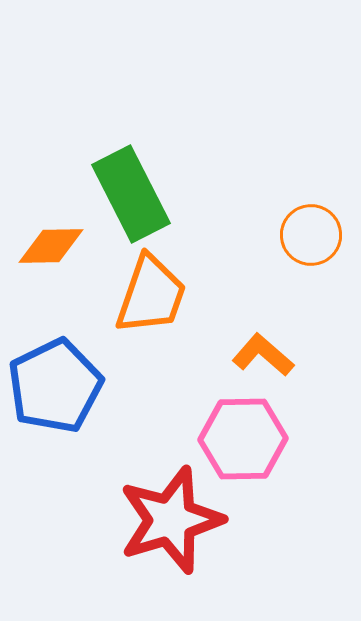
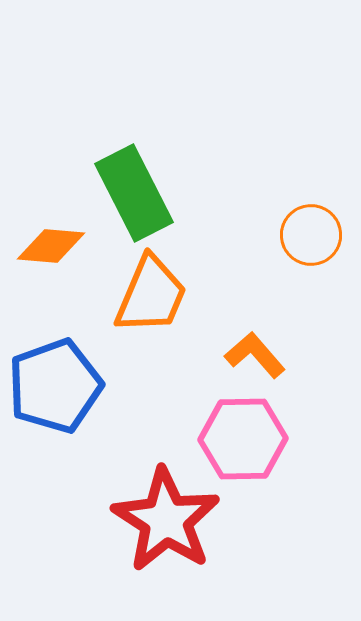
green rectangle: moved 3 px right, 1 px up
orange diamond: rotated 6 degrees clockwise
orange trapezoid: rotated 4 degrees clockwise
orange L-shape: moved 8 px left; rotated 8 degrees clockwise
blue pentagon: rotated 6 degrees clockwise
red star: moved 5 px left; rotated 22 degrees counterclockwise
